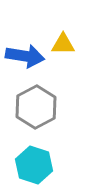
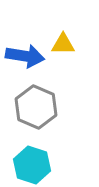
gray hexagon: rotated 9 degrees counterclockwise
cyan hexagon: moved 2 px left
